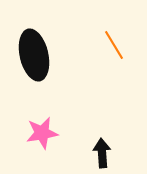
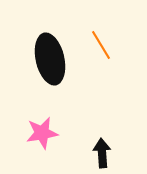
orange line: moved 13 px left
black ellipse: moved 16 px right, 4 px down
